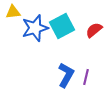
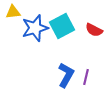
red semicircle: rotated 114 degrees counterclockwise
